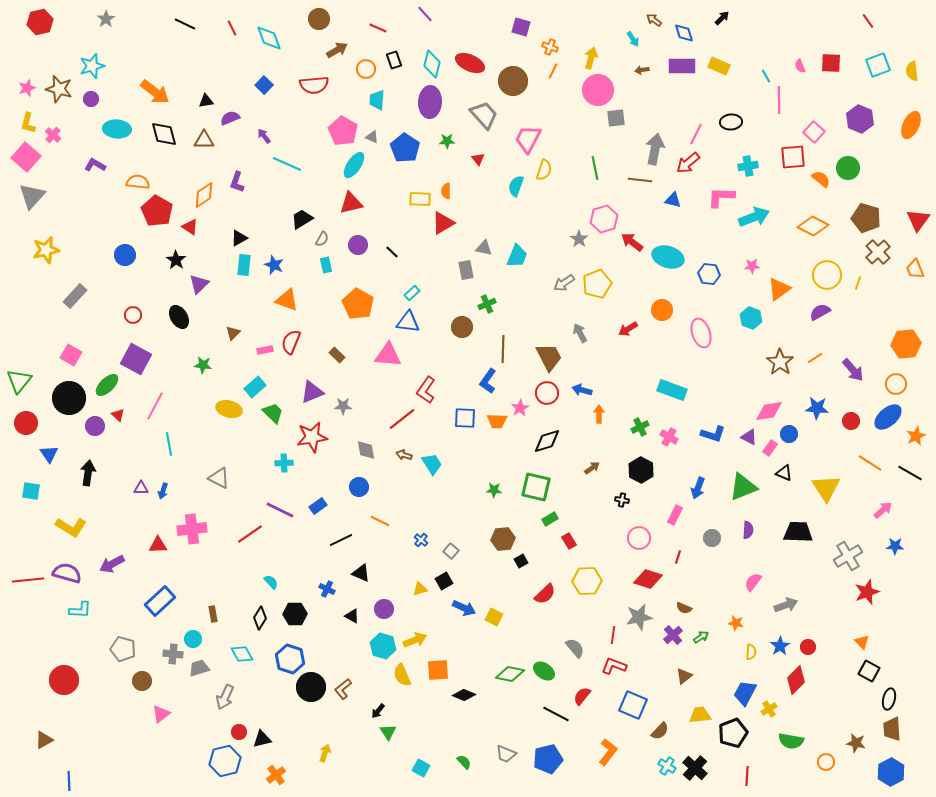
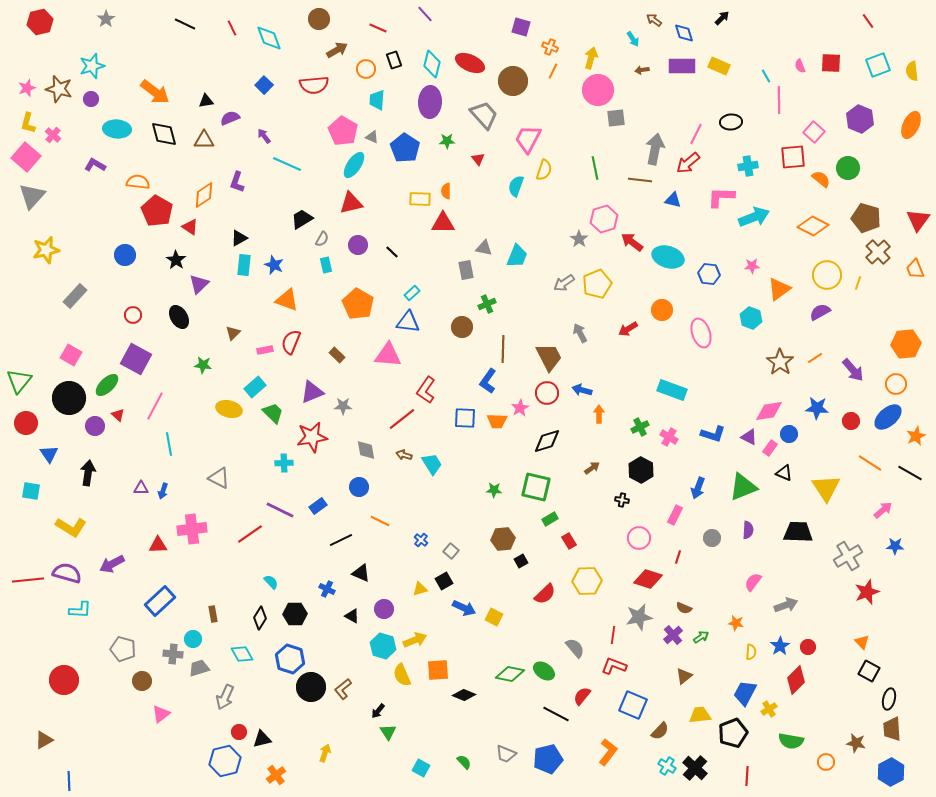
red triangle at (443, 223): rotated 30 degrees clockwise
